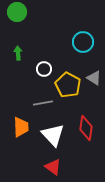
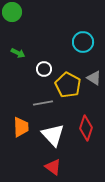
green circle: moved 5 px left
green arrow: rotated 120 degrees clockwise
red diamond: rotated 10 degrees clockwise
